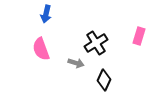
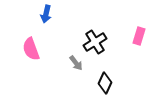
black cross: moved 1 px left, 1 px up
pink semicircle: moved 10 px left
gray arrow: rotated 35 degrees clockwise
black diamond: moved 1 px right, 3 px down
